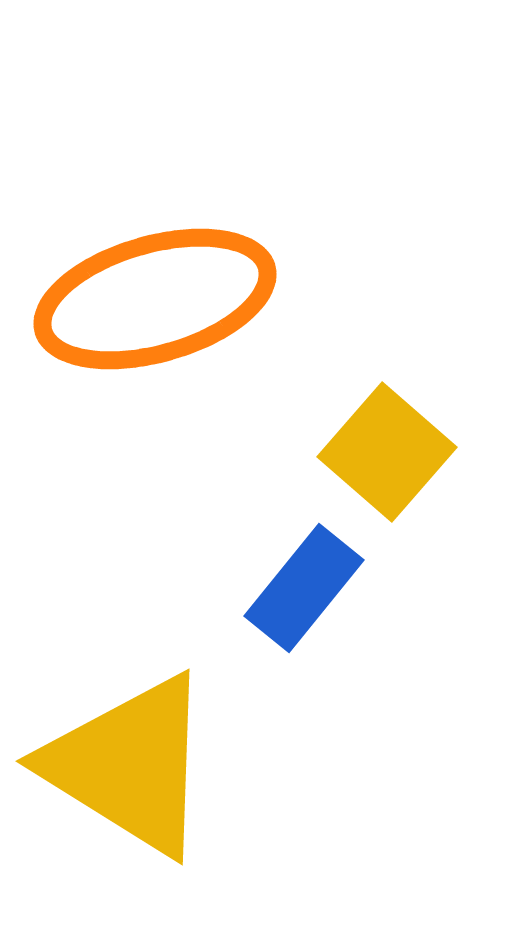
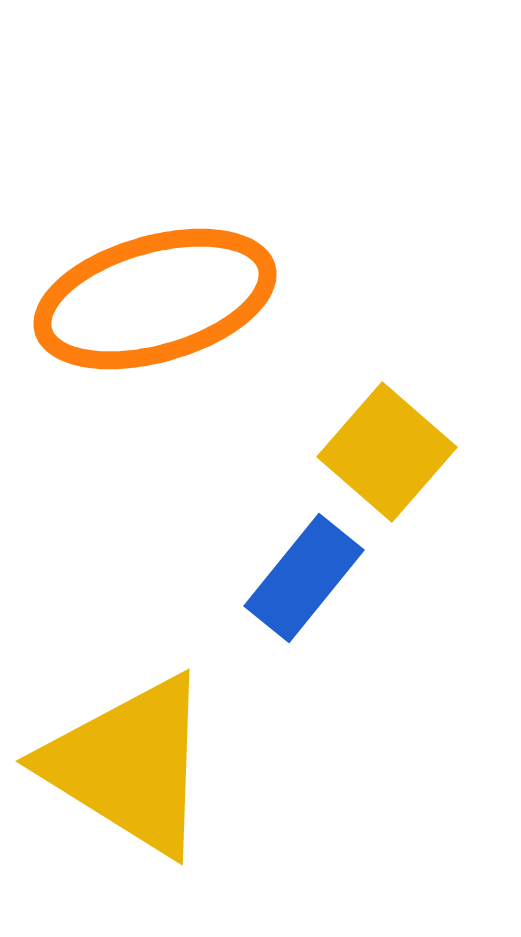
blue rectangle: moved 10 px up
